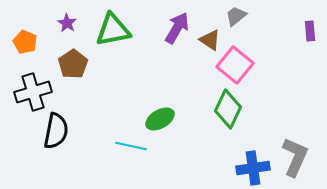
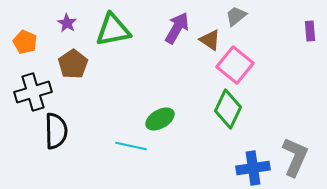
black semicircle: rotated 12 degrees counterclockwise
